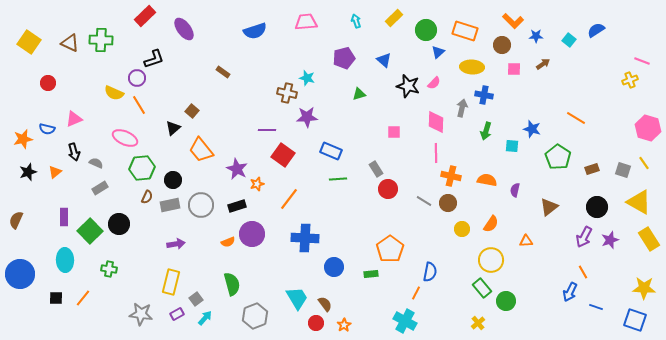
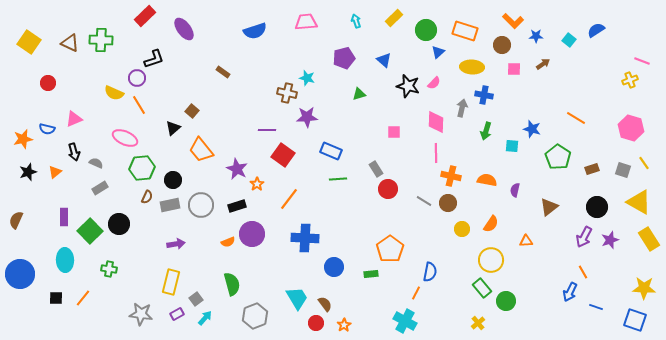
pink hexagon at (648, 128): moved 17 px left
orange star at (257, 184): rotated 16 degrees counterclockwise
